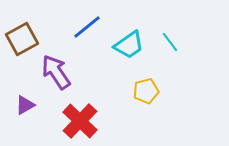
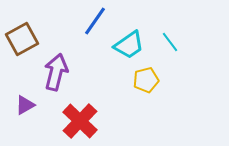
blue line: moved 8 px right, 6 px up; rotated 16 degrees counterclockwise
purple arrow: rotated 48 degrees clockwise
yellow pentagon: moved 11 px up
